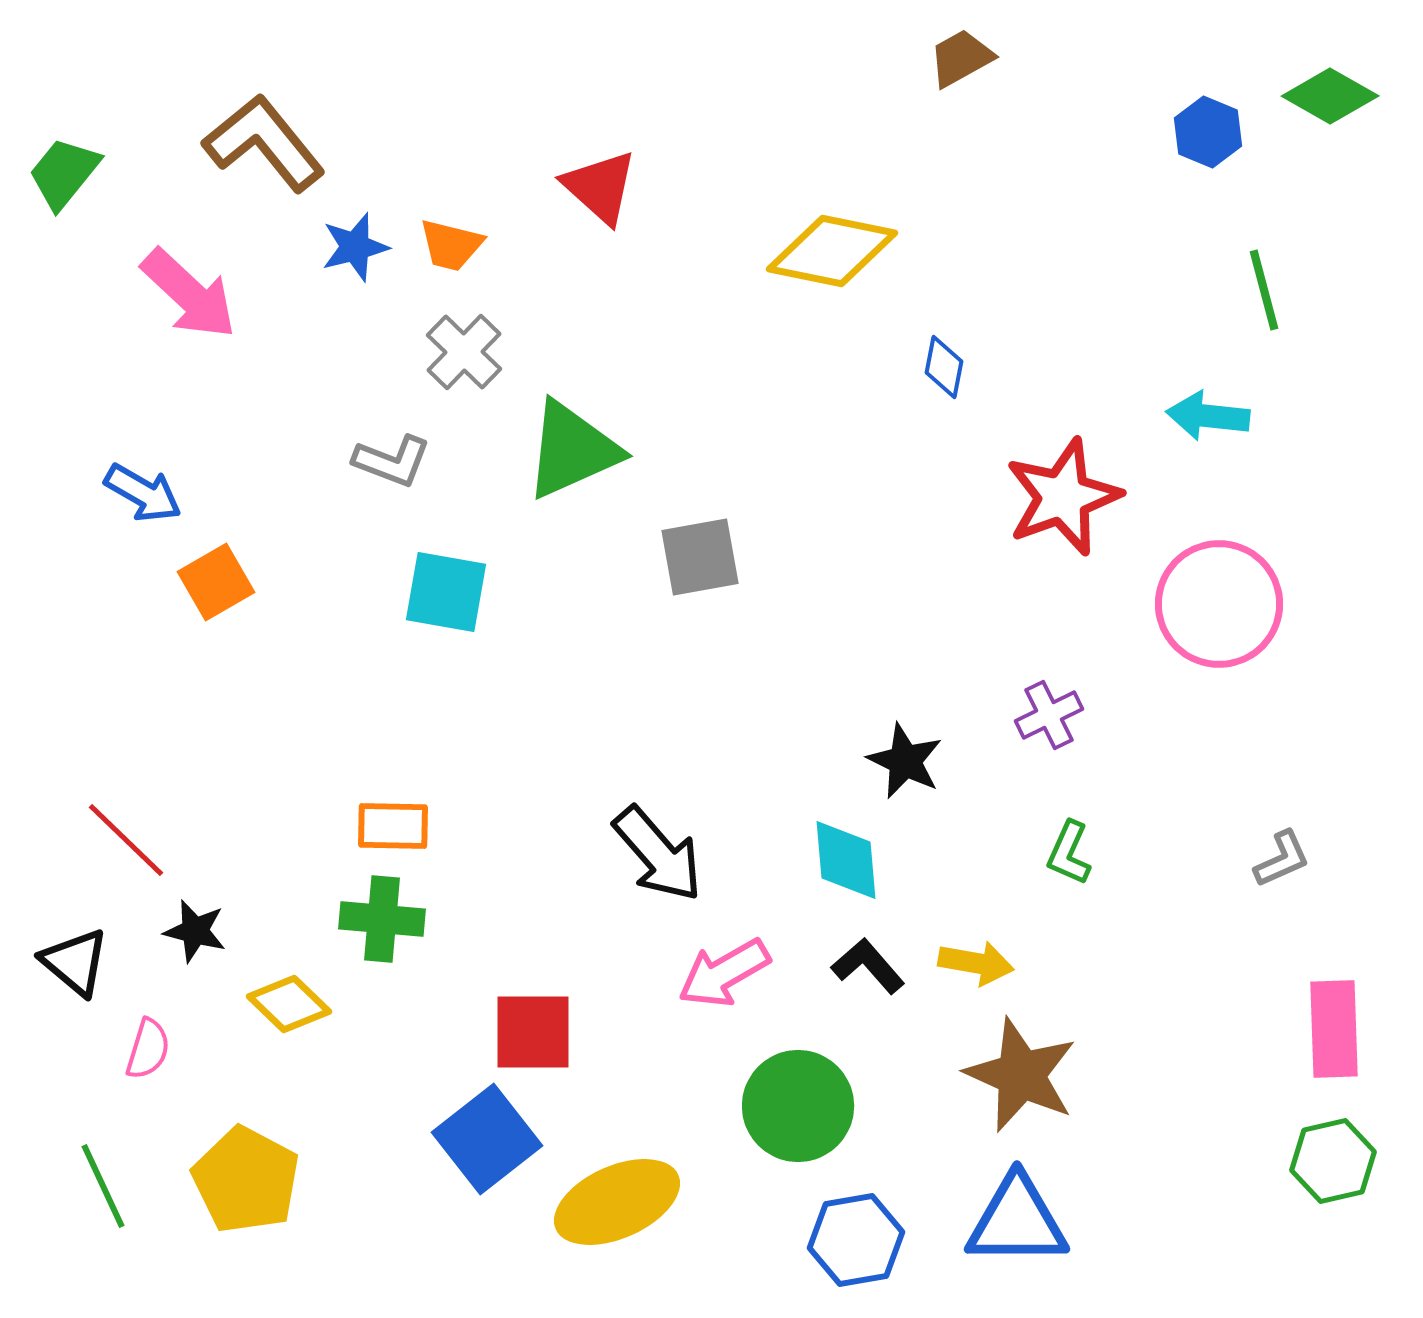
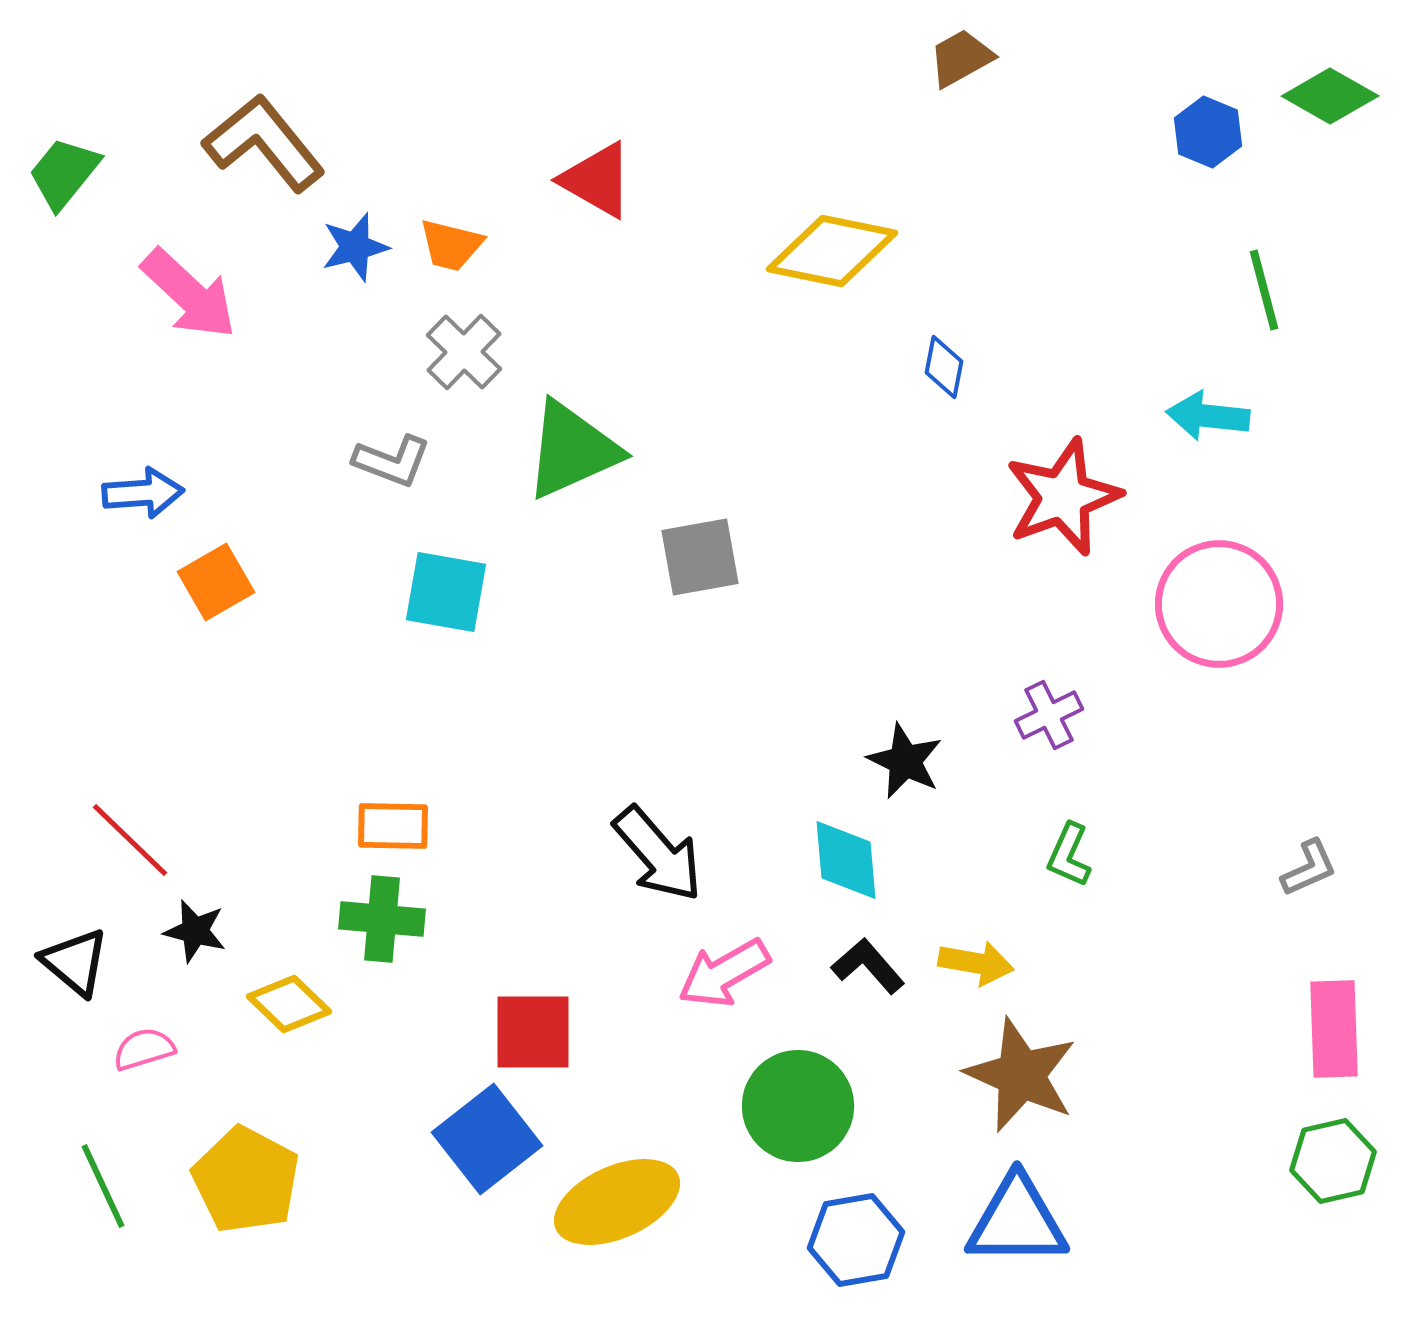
red triangle at (600, 187): moved 3 px left, 7 px up; rotated 12 degrees counterclockwise
blue arrow at (143, 493): rotated 34 degrees counterclockwise
red line at (126, 840): moved 4 px right
green L-shape at (1069, 853): moved 2 px down
gray L-shape at (1282, 859): moved 27 px right, 9 px down
pink semicircle at (148, 1049): moved 4 px left; rotated 124 degrees counterclockwise
